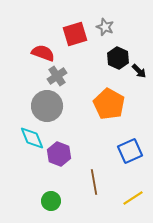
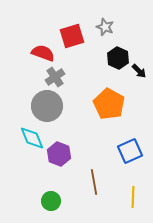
red square: moved 3 px left, 2 px down
gray cross: moved 2 px left, 1 px down
yellow line: moved 1 px up; rotated 55 degrees counterclockwise
